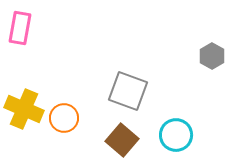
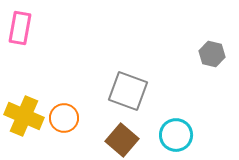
gray hexagon: moved 2 px up; rotated 15 degrees counterclockwise
yellow cross: moved 7 px down
